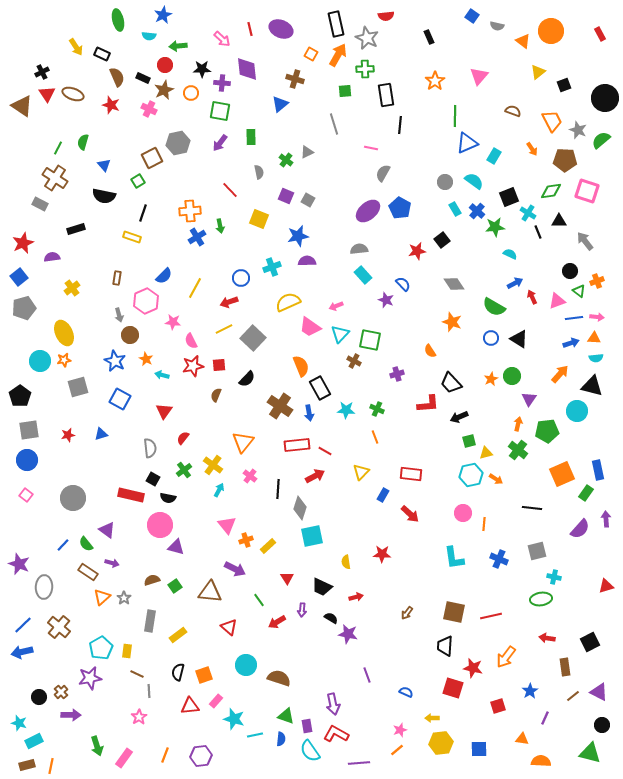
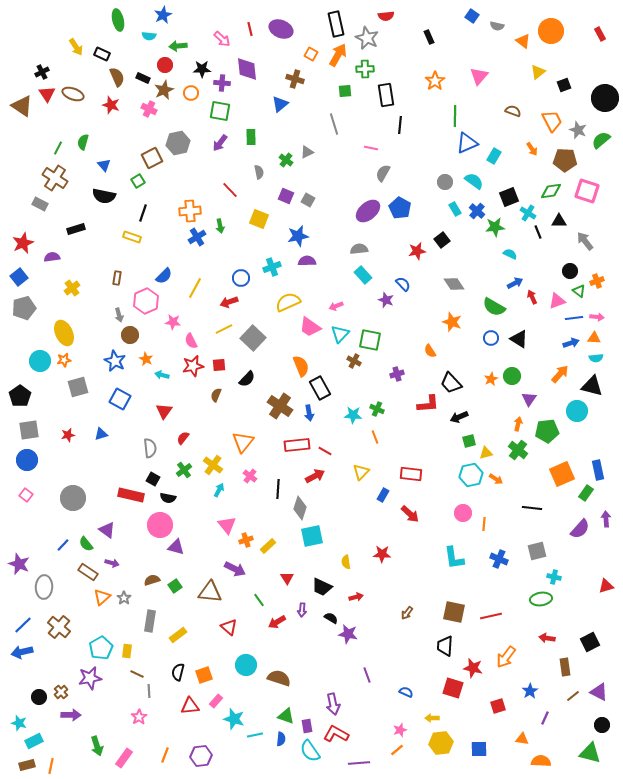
cyan star at (346, 410): moved 7 px right, 5 px down
